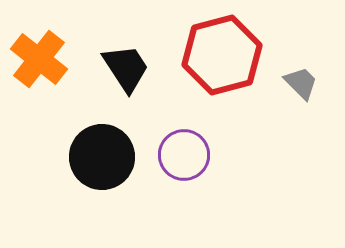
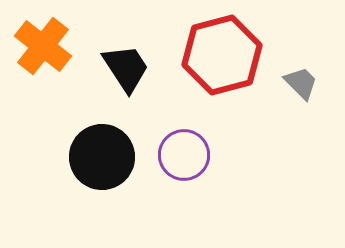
orange cross: moved 4 px right, 13 px up
